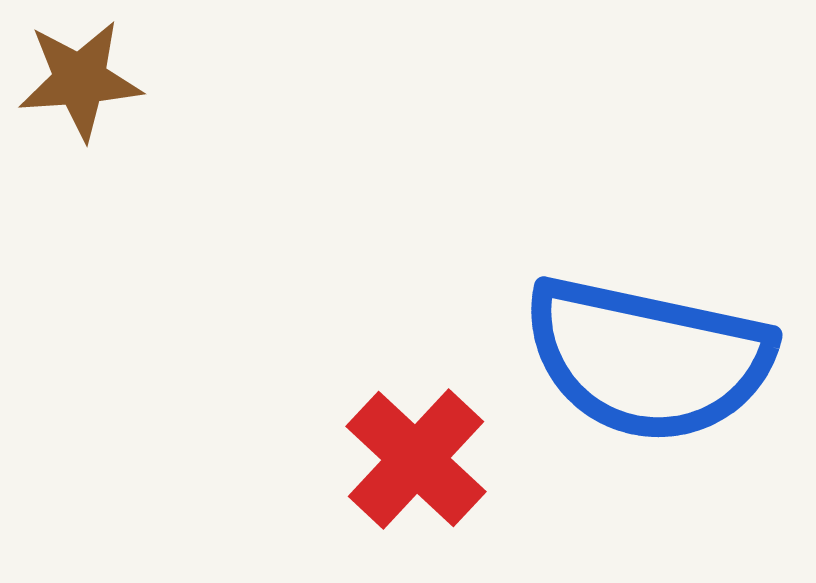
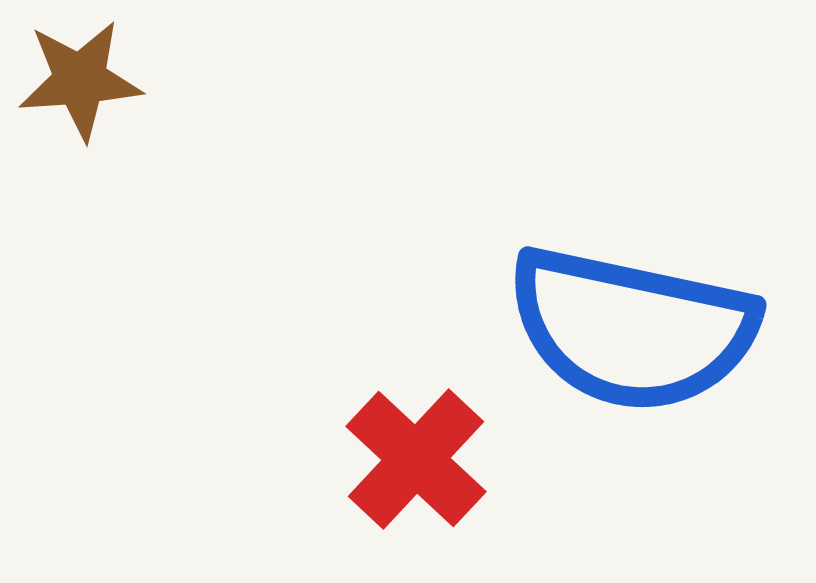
blue semicircle: moved 16 px left, 30 px up
